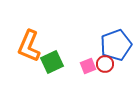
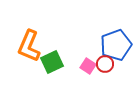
pink square: rotated 35 degrees counterclockwise
